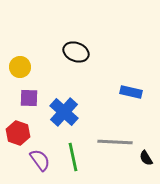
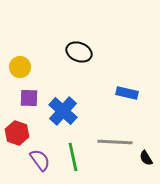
black ellipse: moved 3 px right
blue rectangle: moved 4 px left, 1 px down
blue cross: moved 1 px left, 1 px up
red hexagon: moved 1 px left
